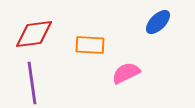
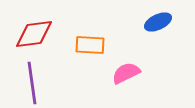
blue ellipse: rotated 20 degrees clockwise
